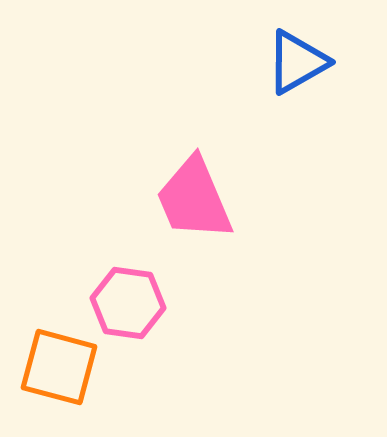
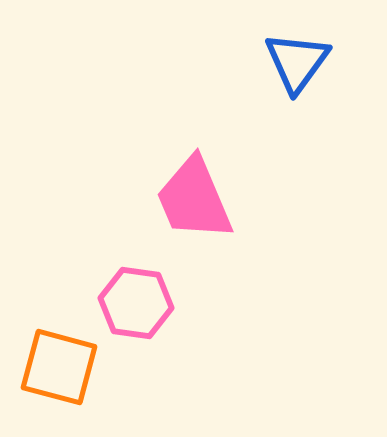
blue triangle: rotated 24 degrees counterclockwise
pink hexagon: moved 8 px right
